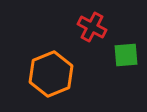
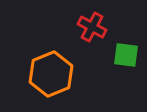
green square: rotated 12 degrees clockwise
